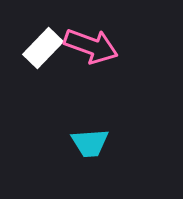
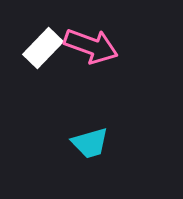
cyan trapezoid: rotated 12 degrees counterclockwise
